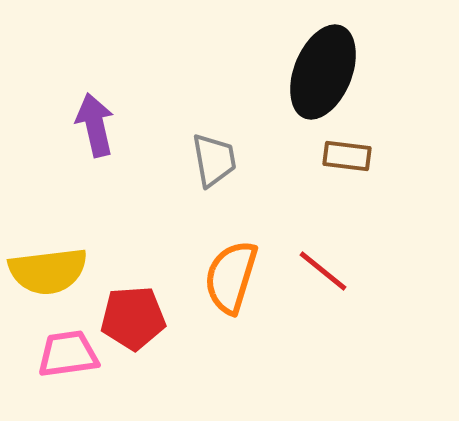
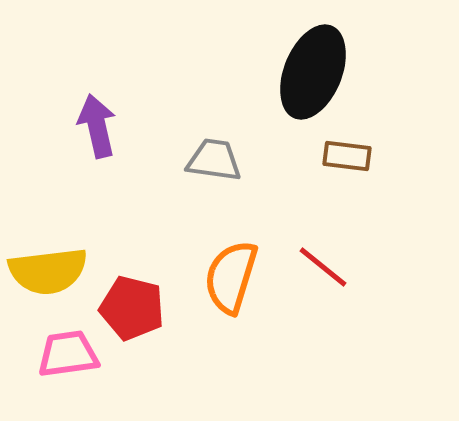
black ellipse: moved 10 px left
purple arrow: moved 2 px right, 1 px down
gray trapezoid: rotated 72 degrees counterclockwise
red line: moved 4 px up
red pentagon: moved 1 px left, 10 px up; rotated 18 degrees clockwise
